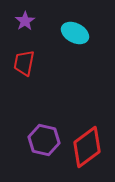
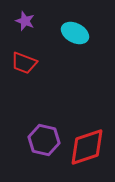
purple star: rotated 18 degrees counterclockwise
red trapezoid: rotated 80 degrees counterclockwise
red diamond: rotated 18 degrees clockwise
